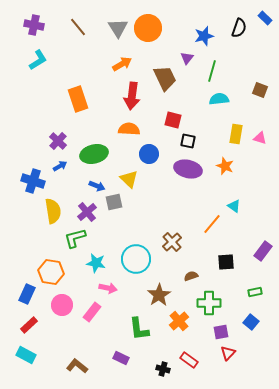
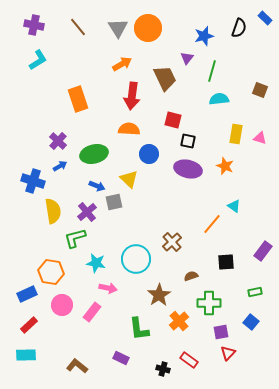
blue rectangle at (27, 294): rotated 42 degrees clockwise
cyan rectangle at (26, 355): rotated 30 degrees counterclockwise
